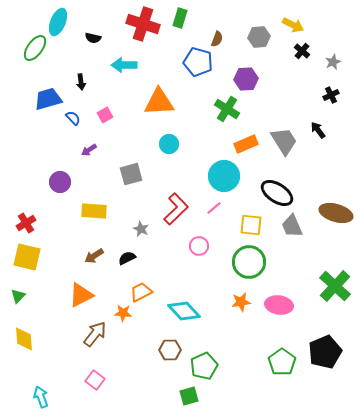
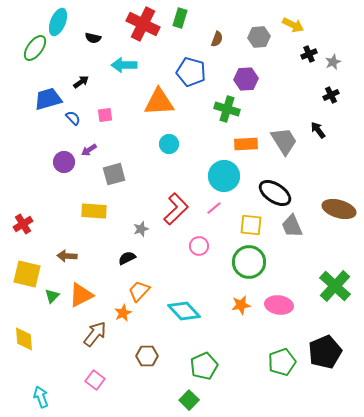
red cross at (143, 24): rotated 8 degrees clockwise
black cross at (302, 51): moved 7 px right, 3 px down; rotated 28 degrees clockwise
blue pentagon at (198, 62): moved 7 px left, 10 px down
black arrow at (81, 82): rotated 119 degrees counterclockwise
green cross at (227, 109): rotated 15 degrees counterclockwise
pink square at (105, 115): rotated 21 degrees clockwise
orange rectangle at (246, 144): rotated 20 degrees clockwise
gray square at (131, 174): moved 17 px left
purple circle at (60, 182): moved 4 px right, 20 px up
black ellipse at (277, 193): moved 2 px left
brown ellipse at (336, 213): moved 3 px right, 4 px up
red cross at (26, 223): moved 3 px left, 1 px down
gray star at (141, 229): rotated 28 degrees clockwise
brown arrow at (94, 256): moved 27 px left; rotated 36 degrees clockwise
yellow square at (27, 257): moved 17 px down
orange trapezoid at (141, 292): moved 2 px left, 1 px up; rotated 20 degrees counterclockwise
green triangle at (18, 296): moved 34 px right
orange star at (241, 302): moved 3 px down
orange star at (123, 313): rotated 30 degrees counterclockwise
brown hexagon at (170, 350): moved 23 px left, 6 px down
green pentagon at (282, 362): rotated 16 degrees clockwise
green square at (189, 396): moved 4 px down; rotated 30 degrees counterclockwise
